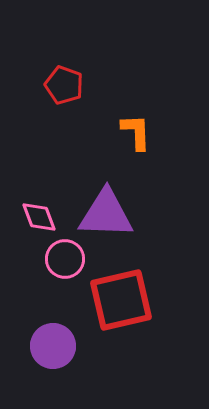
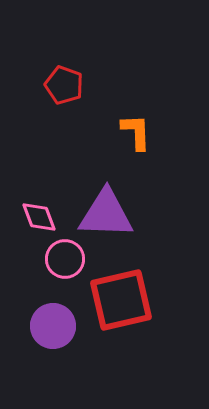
purple circle: moved 20 px up
